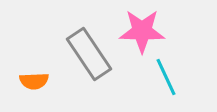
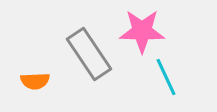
orange semicircle: moved 1 px right
